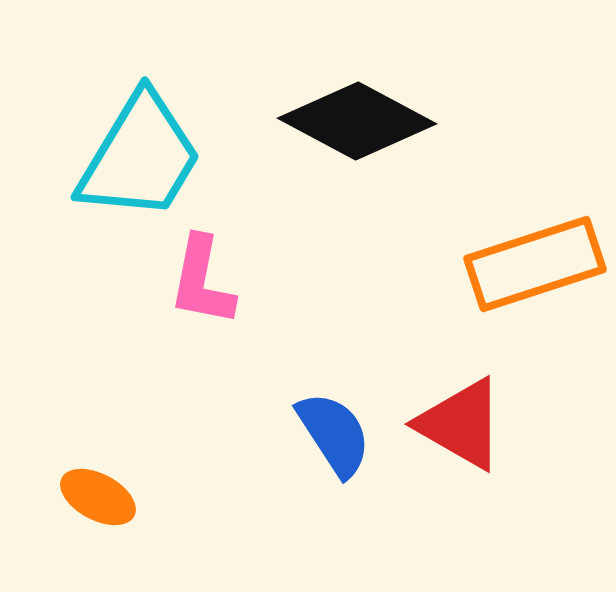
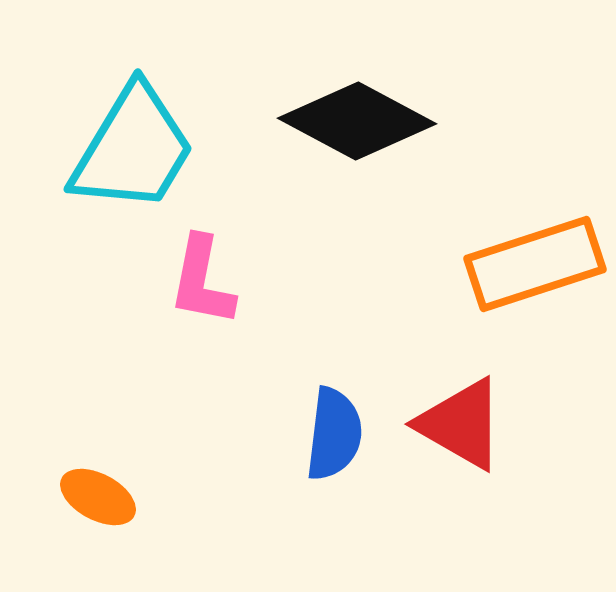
cyan trapezoid: moved 7 px left, 8 px up
blue semicircle: rotated 40 degrees clockwise
